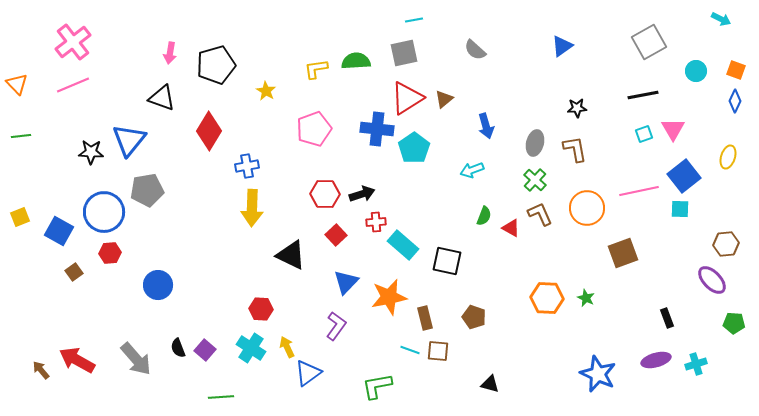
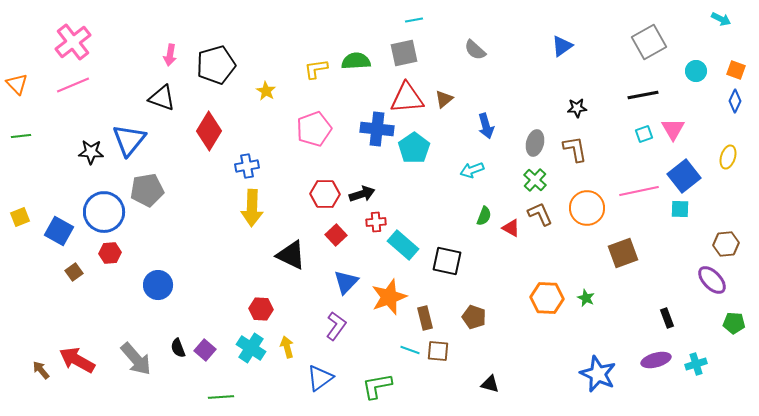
pink arrow at (170, 53): moved 2 px down
red triangle at (407, 98): rotated 27 degrees clockwise
orange star at (389, 297): rotated 9 degrees counterclockwise
yellow arrow at (287, 347): rotated 10 degrees clockwise
blue triangle at (308, 373): moved 12 px right, 5 px down
